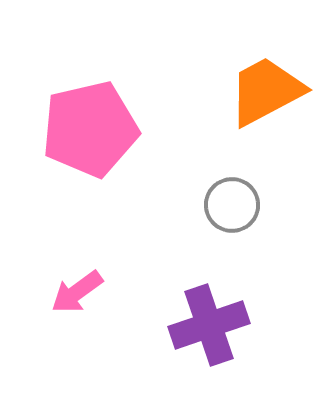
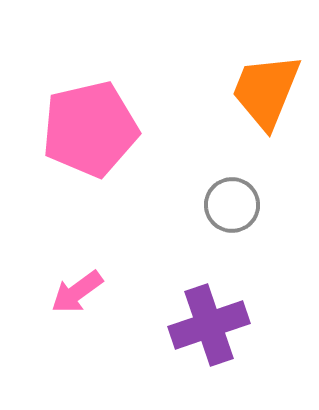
orange trapezoid: rotated 40 degrees counterclockwise
